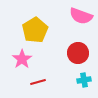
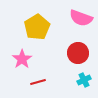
pink semicircle: moved 2 px down
yellow pentagon: moved 2 px right, 3 px up
cyan cross: rotated 16 degrees counterclockwise
